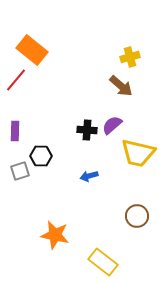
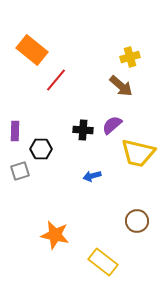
red line: moved 40 px right
black cross: moved 4 px left
black hexagon: moved 7 px up
blue arrow: moved 3 px right
brown circle: moved 5 px down
